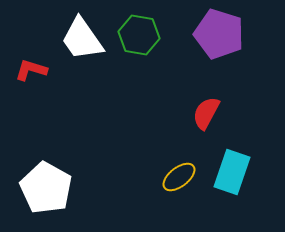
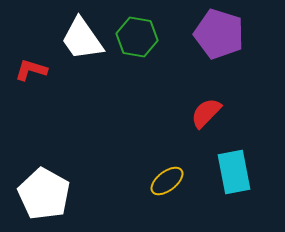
green hexagon: moved 2 px left, 2 px down
red semicircle: rotated 16 degrees clockwise
cyan rectangle: moved 2 px right; rotated 30 degrees counterclockwise
yellow ellipse: moved 12 px left, 4 px down
white pentagon: moved 2 px left, 6 px down
